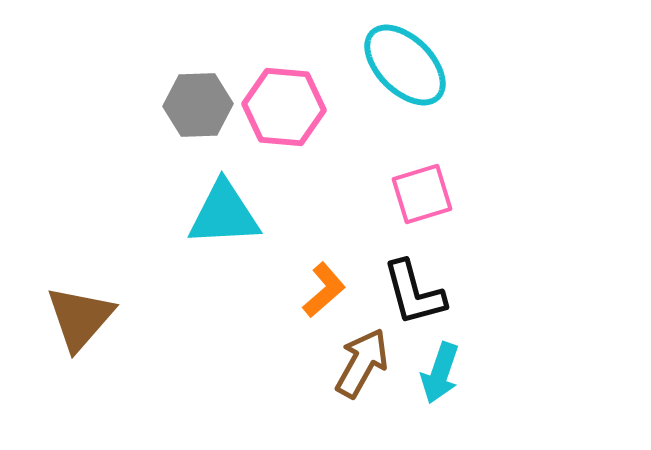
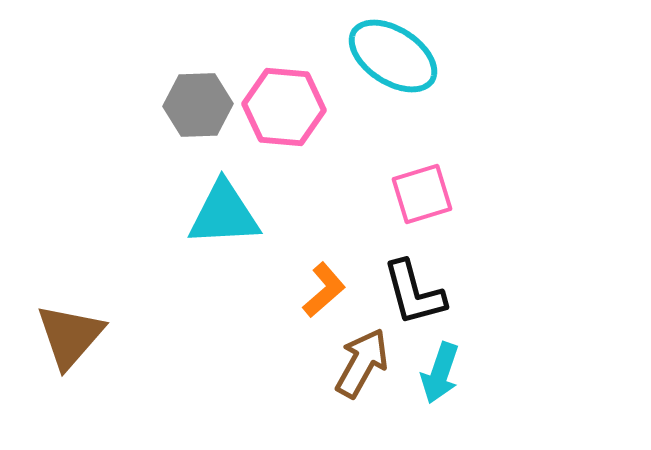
cyan ellipse: moved 12 px left, 9 px up; rotated 12 degrees counterclockwise
brown triangle: moved 10 px left, 18 px down
